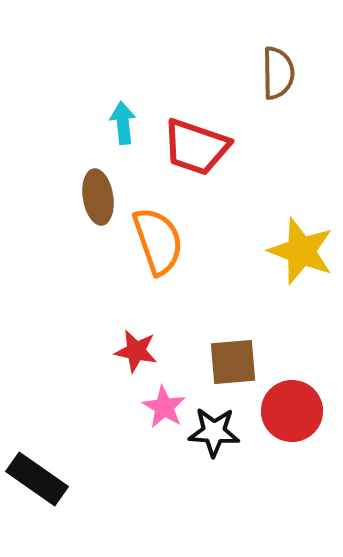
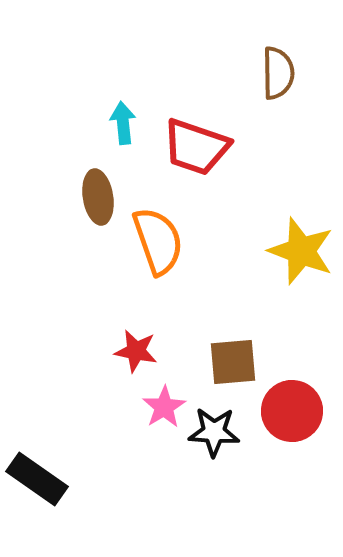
pink star: rotated 9 degrees clockwise
